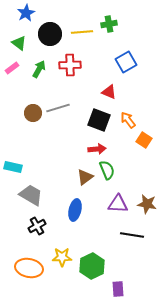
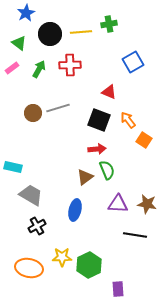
yellow line: moved 1 px left
blue square: moved 7 px right
black line: moved 3 px right
green hexagon: moved 3 px left, 1 px up
